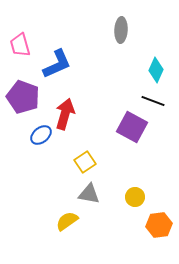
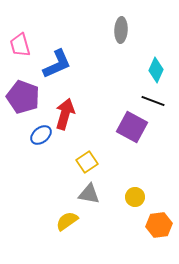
yellow square: moved 2 px right
